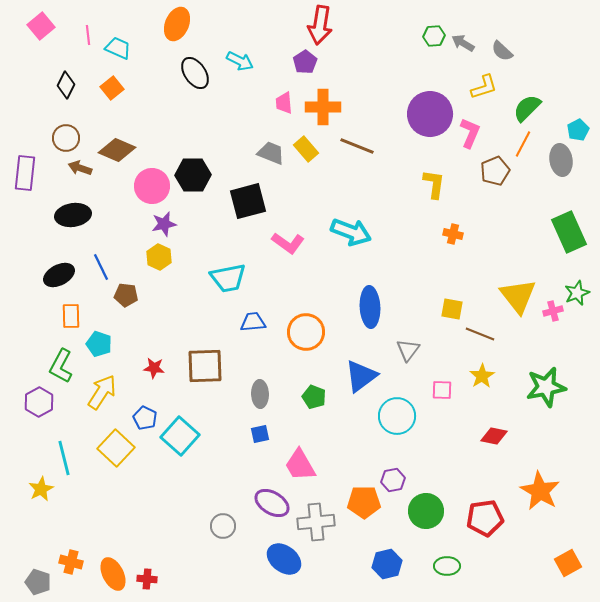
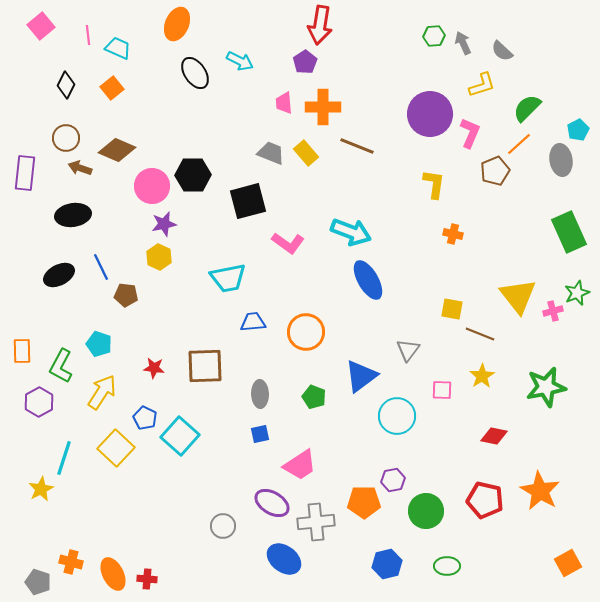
gray arrow at (463, 43): rotated 35 degrees clockwise
yellow L-shape at (484, 87): moved 2 px left, 2 px up
orange line at (523, 144): moved 4 px left; rotated 20 degrees clockwise
yellow rectangle at (306, 149): moved 4 px down
blue ellipse at (370, 307): moved 2 px left, 27 px up; rotated 27 degrees counterclockwise
orange rectangle at (71, 316): moved 49 px left, 35 px down
cyan line at (64, 458): rotated 32 degrees clockwise
pink trapezoid at (300, 465): rotated 93 degrees counterclockwise
red pentagon at (485, 518): moved 18 px up; rotated 21 degrees clockwise
